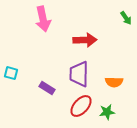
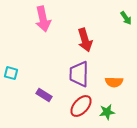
red arrow: rotated 75 degrees clockwise
purple rectangle: moved 3 px left, 7 px down
